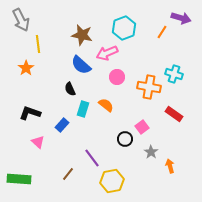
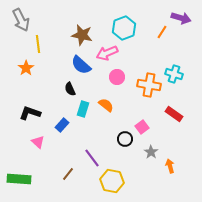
orange cross: moved 2 px up
yellow hexagon: rotated 20 degrees clockwise
